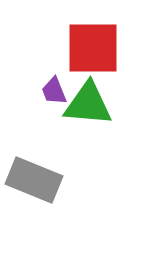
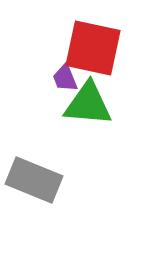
red square: rotated 12 degrees clockwise
purple trapezoid: moved 11 px right, 13 px up
